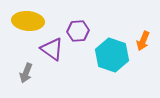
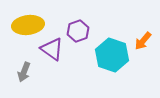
yellow ellipse: moved 4 px down; rotated 12 degrees counterclockwise
purple hexagon: rotated 15 degrees counterclockwise
orange arrow: rotated 18 degrees clockwise
gray arrow: moved 2 px left, 1 px up
